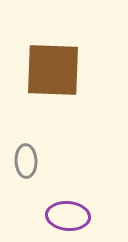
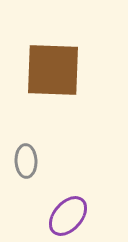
purple ellipse: rotated 54 degrees counterclockwise
